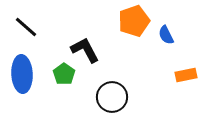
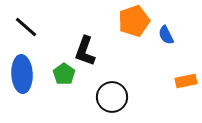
black L-shape: moved 1 px down; rotated 132 degrees counterclockwise
orange rectangle: moved 6 px down
